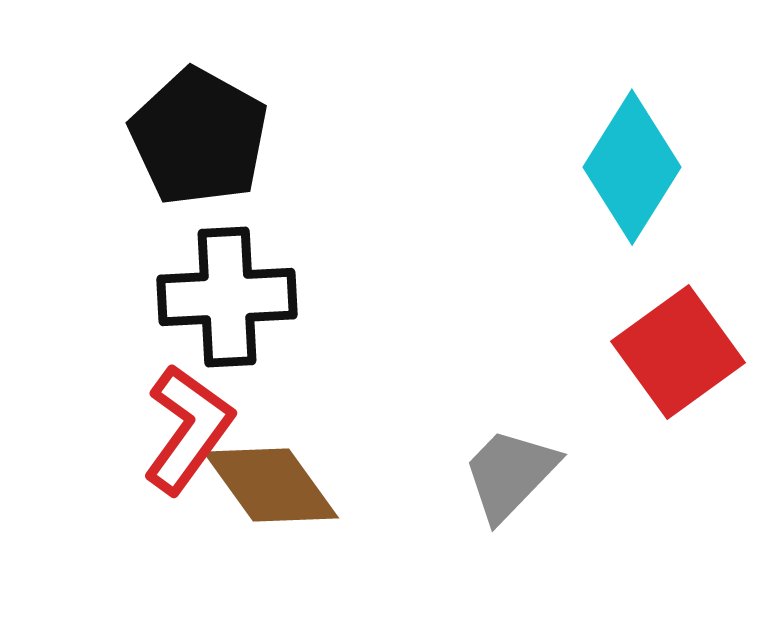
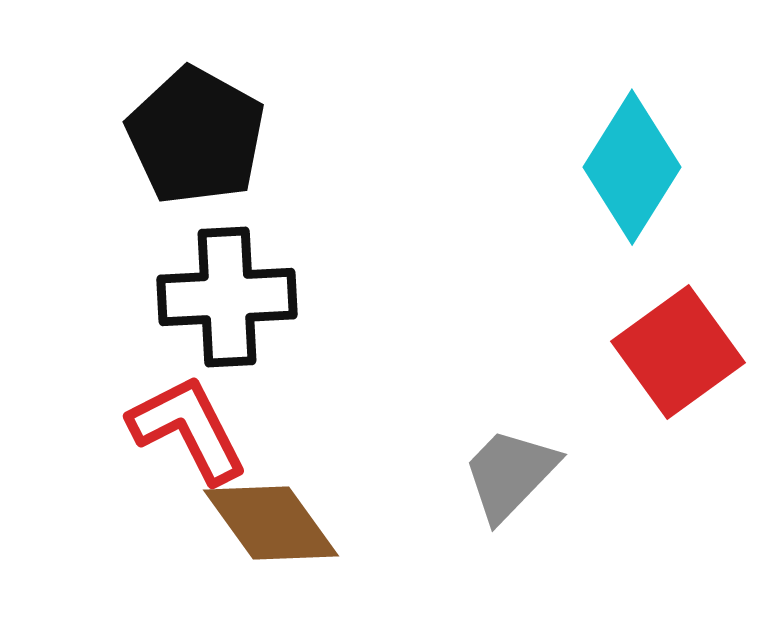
black pentagon: moved 3 px left, 1 px up
red L-shape: rotated 63 degrees counterclockwise
brown diamond: moved 38 px down
